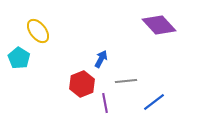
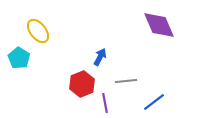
purple diamond: rotated 20 degrees clockwise
blue arrow: moved 1 px left, 2 px up
